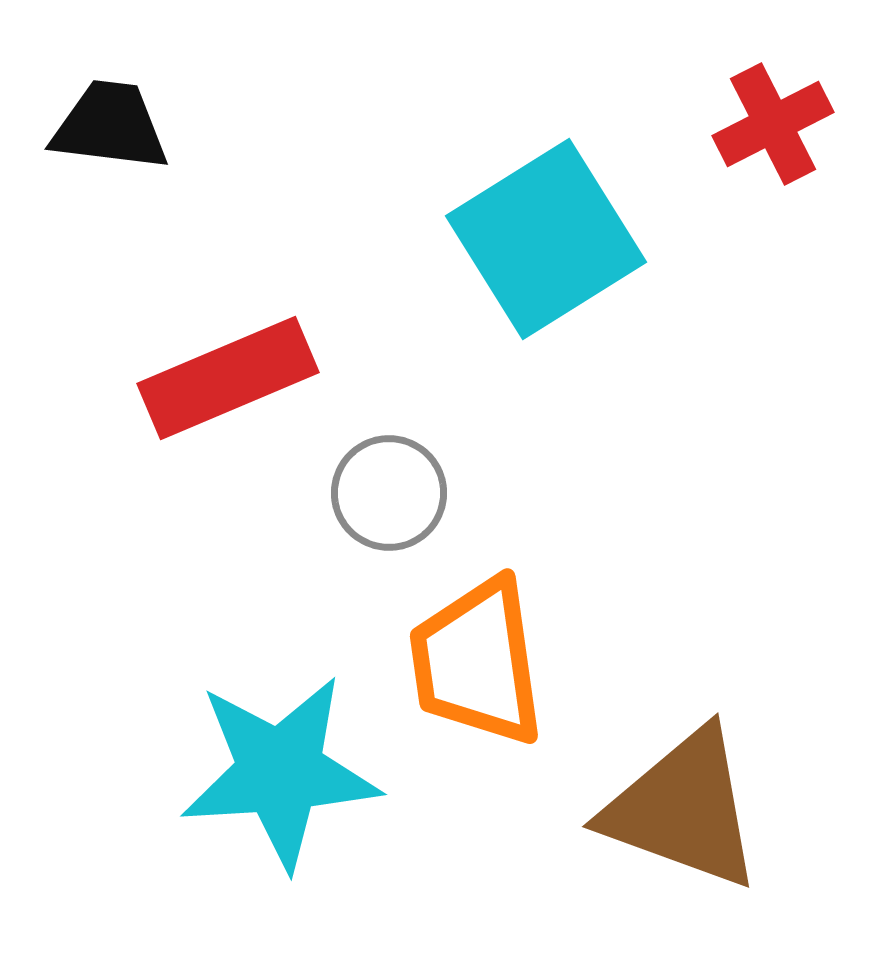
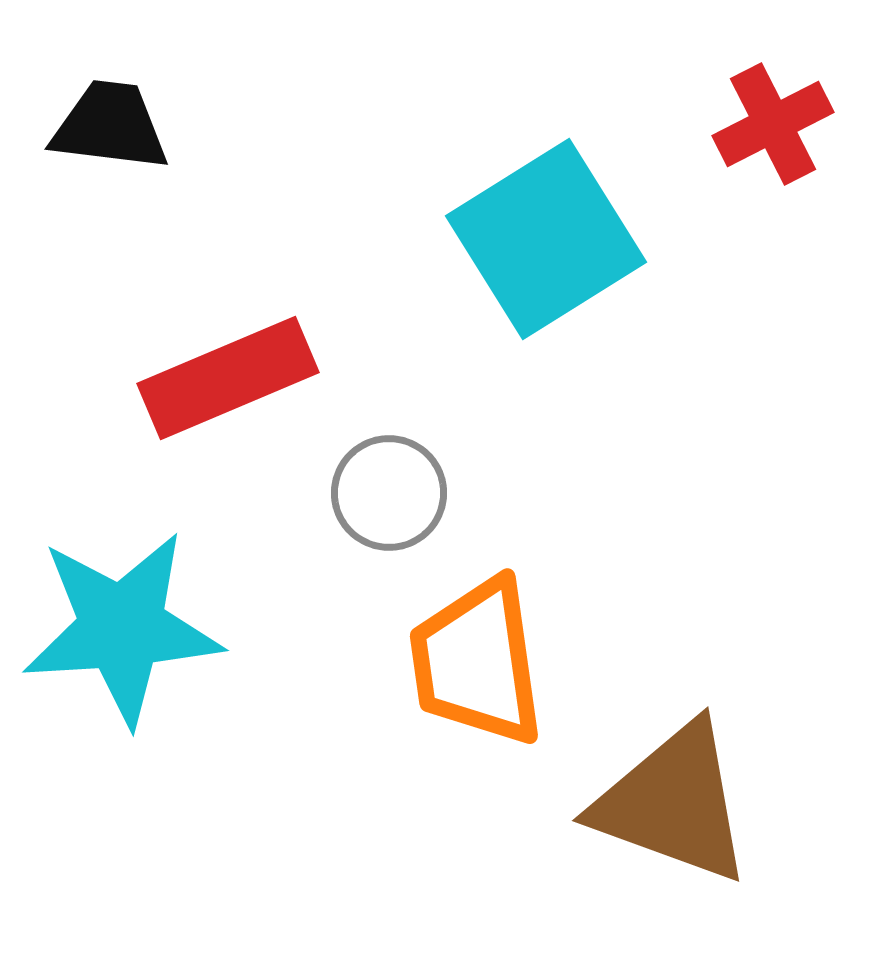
cyan star: moved 158 px left, 144 px up
brown triangle: moved 10 px left, 6 px up
